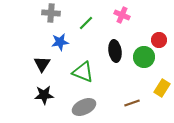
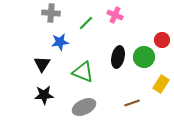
pink cross: moved 7 px left
red circle: moved 3 px right
black ellipse: moved 3 px right, 6 px down; rotated 20 degrees clockwise
yellow rectangle: moved 1 px left, 4 px up
